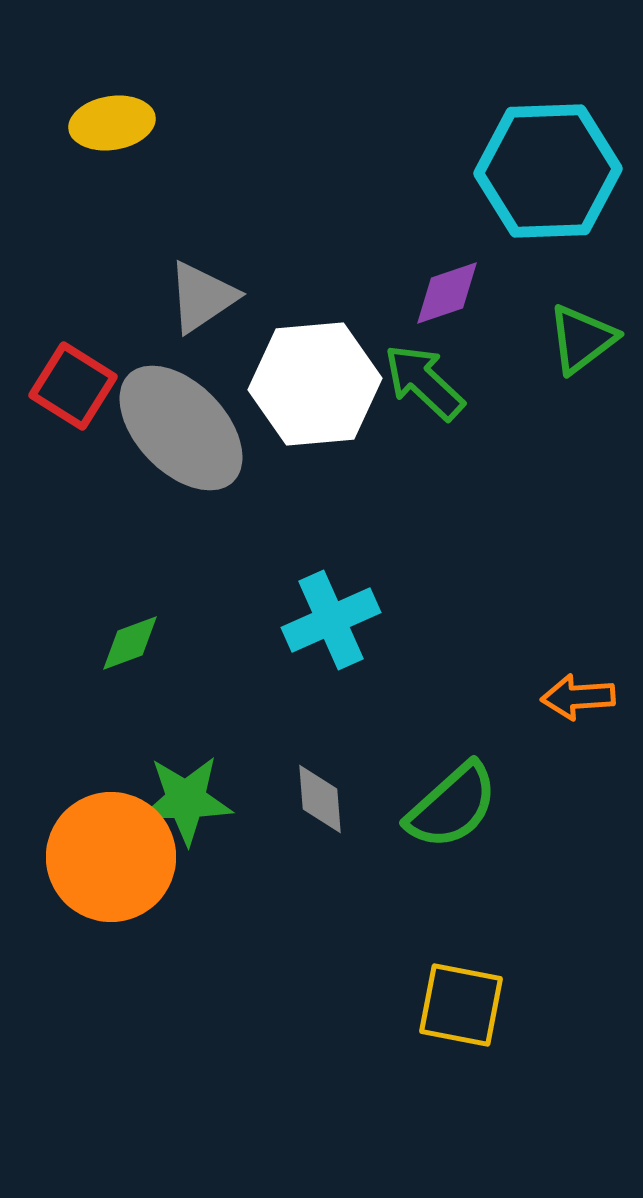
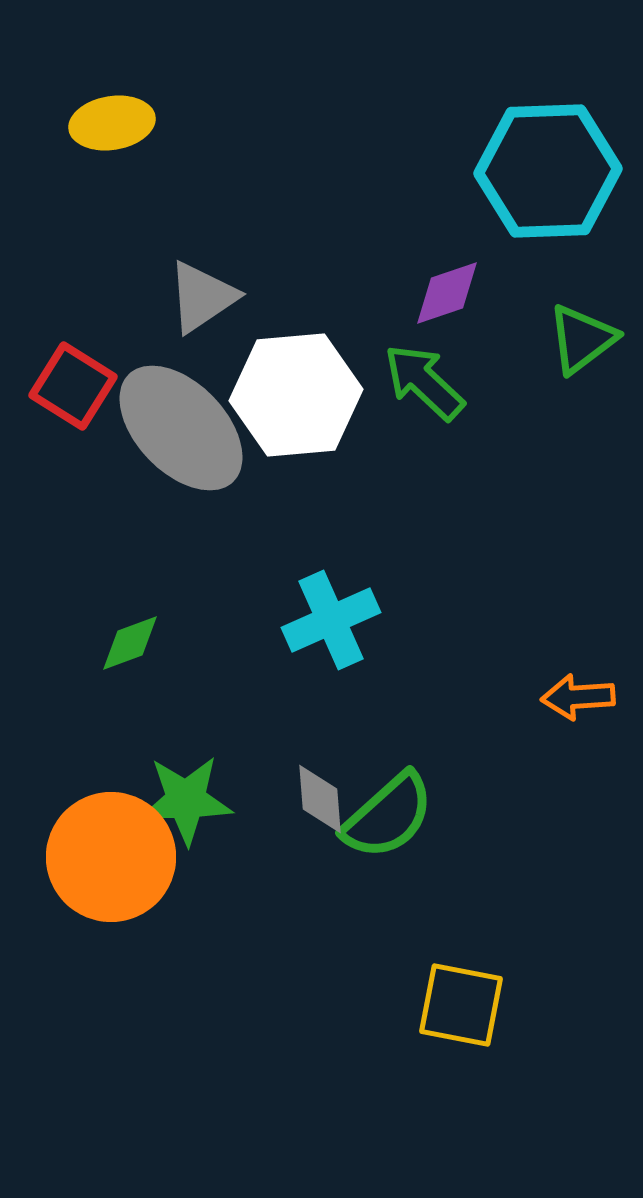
white hexagon: moved 19 px left, 11 px down
green semicircle: moved 64 px left, 10 px down
